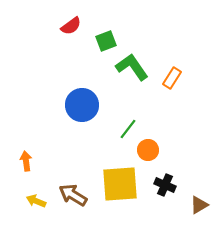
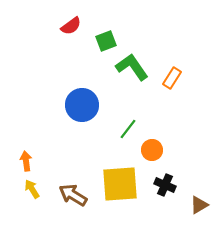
orange circle: moved 4 px right
yellow arrow: moved 4 px left, 12 px up; rotated 36 degrees clockwise
